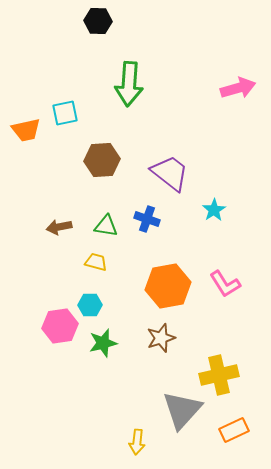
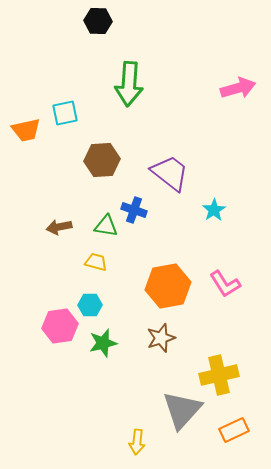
blue cross: moved 13 px left, 9 px up
